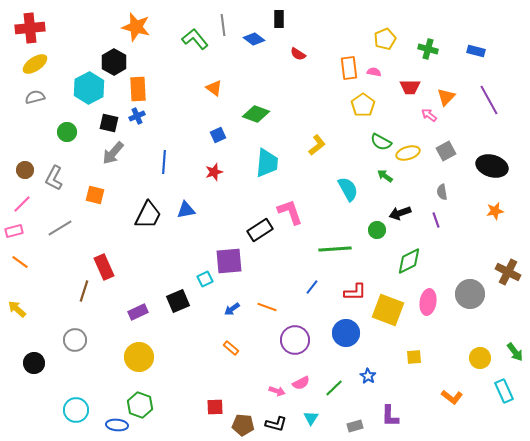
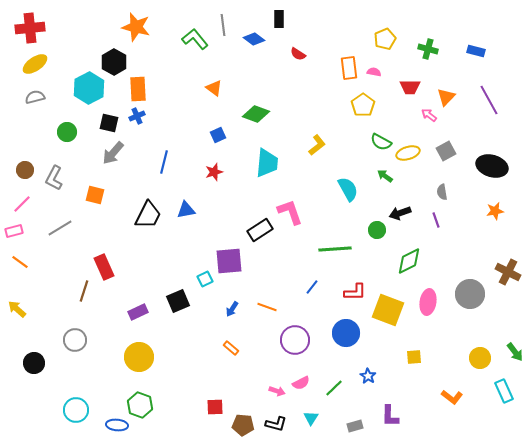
blue line at (164, 162): rotated 10 degrees clockwise
blue arrow at (232, 309): rotated 21 degrees counterclockwise
